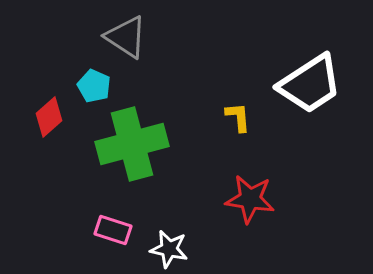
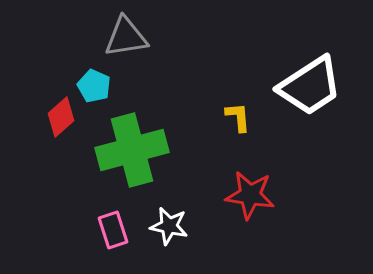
gray triangle: rotated 42 degrees counterclockwise
white trapezoid: moved 2 px down
red diamond: moved 12 px right
green cross: moved 6 px down
red star: moved 4 px up
pink rectangle: rotated 54 degrees clockwise
white star: moved 23 px up
